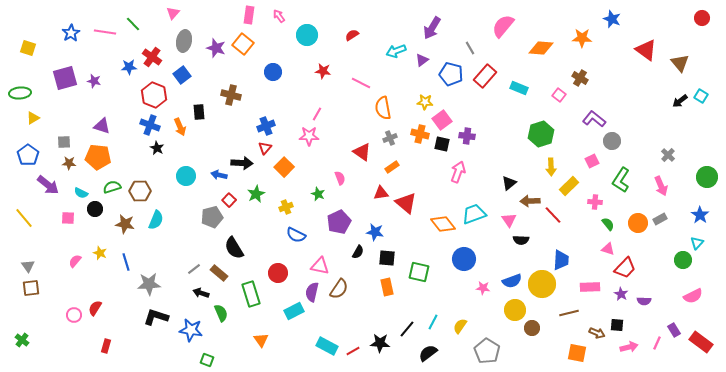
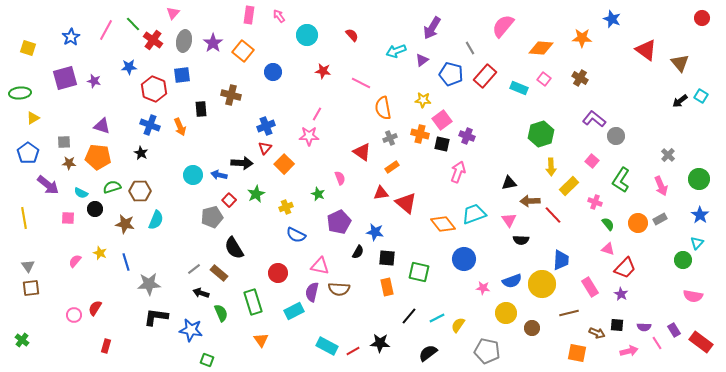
pink line at (105, 32): moved 1 px right, 2 px up; rotated 70 degrees counterclockwise
blue star at (71, 33): moved 4 px down
red semicircle at (352, 35): rotated 80 degrees clockwise
orange square at (243, 44): moved 7 px down
purple star at (216, 48): moved 3 px left, 5 px up; rotated 18 degrees clockwise
red cross at (152, 57): moved 1 px right, 17 px up
blue square at (182, 75): rotated 30 degrees clockwise
red hexagon at (154, 95): moved 6 px up
pink square at (559, 95): moved 15 px left, 16 px up
yellow star at (425, 102): moved 2 px left, 2 px up
black rectangle at (199, 112): moved 2 px right, 3 px up
purple cross at (467, 136): rotated 14 degrees clockwise
gray circle at (612, 141): moved 4 px right, 5 px up
black star at (157, 148): moved 16 px left, 5 px down
blue pentagon at (28, 155): moved 2 px up
pink square at (592, 161): rotated 24 degrees counterclockwise
orange square at (284, 167): moved 3 px up
cyan circle at (186, 176): moved 7 px right, 1 px up
green circle at (707, 177): moved 8 px left, 2 px down
black triangle at (509, 183): rotated 28 degrees clockwise
pink cross at (595, 202): rotated 16 degrees clockwise
yellow line at (24, 218): rotated 30 degrees clockwise
pink rectangle at (590, 287): rotated 60 degrees clockwise
brown semicircle at (339, 289): rotated 60 degrees clockwise
green rectangle at (251, 294): moved 2 px right, 8 px down
pink semicircle at (693, 296): rotated 36 degrees clockwise
purple semicircle at (644, 301): moved 26 px down
yellow circle at (515, 310): moved 9 px left, 3 px down
black L-shape at (156, 317): rotated 10 degrees counterclockwise
cyan line at (433, 322): moved 4 px right, 4 px up; rotated 35 degrees clockwise
yellow semicircle at (460, 326): moved 2 px left, 1 px up
black line at (407, 329): moved 2 px right, 13 px up
pink line at (657, 343): rotated 56 degrees counterclockwise
pink arrow at (629, 347): moved 4 px down
gray pentagon at (487, 351): rotated 20 degrees counterclockwise
